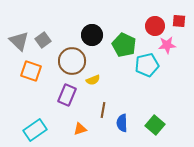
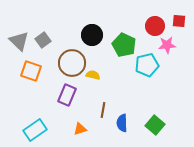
brown circle: moved 2 px down
yellow semicircle: moved 5 px up; rotated 144 degrees counterclockwise
